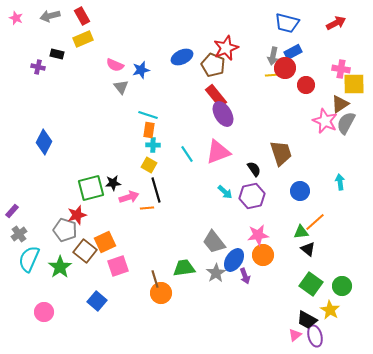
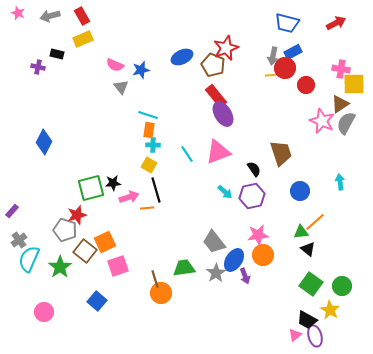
pink star at (16, 18): moved 2 px right, 5 px up
pink star at (325, 121): moved 3 px left
gray cross at (19, 234): moved 6 px down
